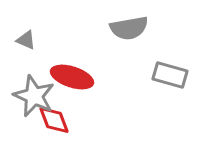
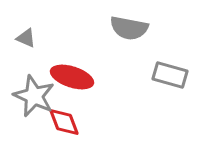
gray semicircle: rotated 21 degrees clockwise
gray triangle: moved 2 px up
red diamond: moved 10 px right, 2 px down
